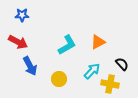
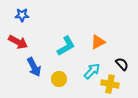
cyan L-shape: moved 1 px left, 1 px down
blue arrow: moved 4 px right, 1 px down
